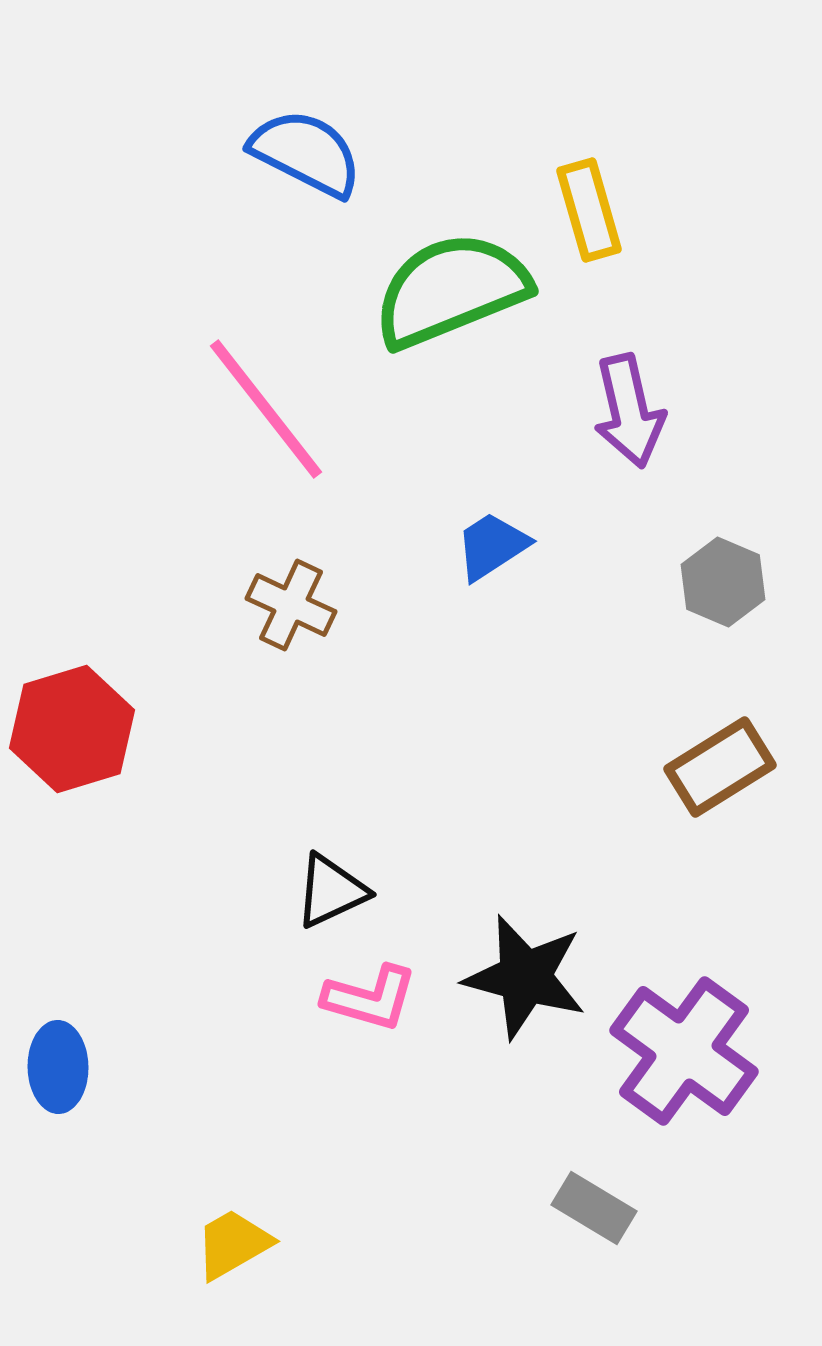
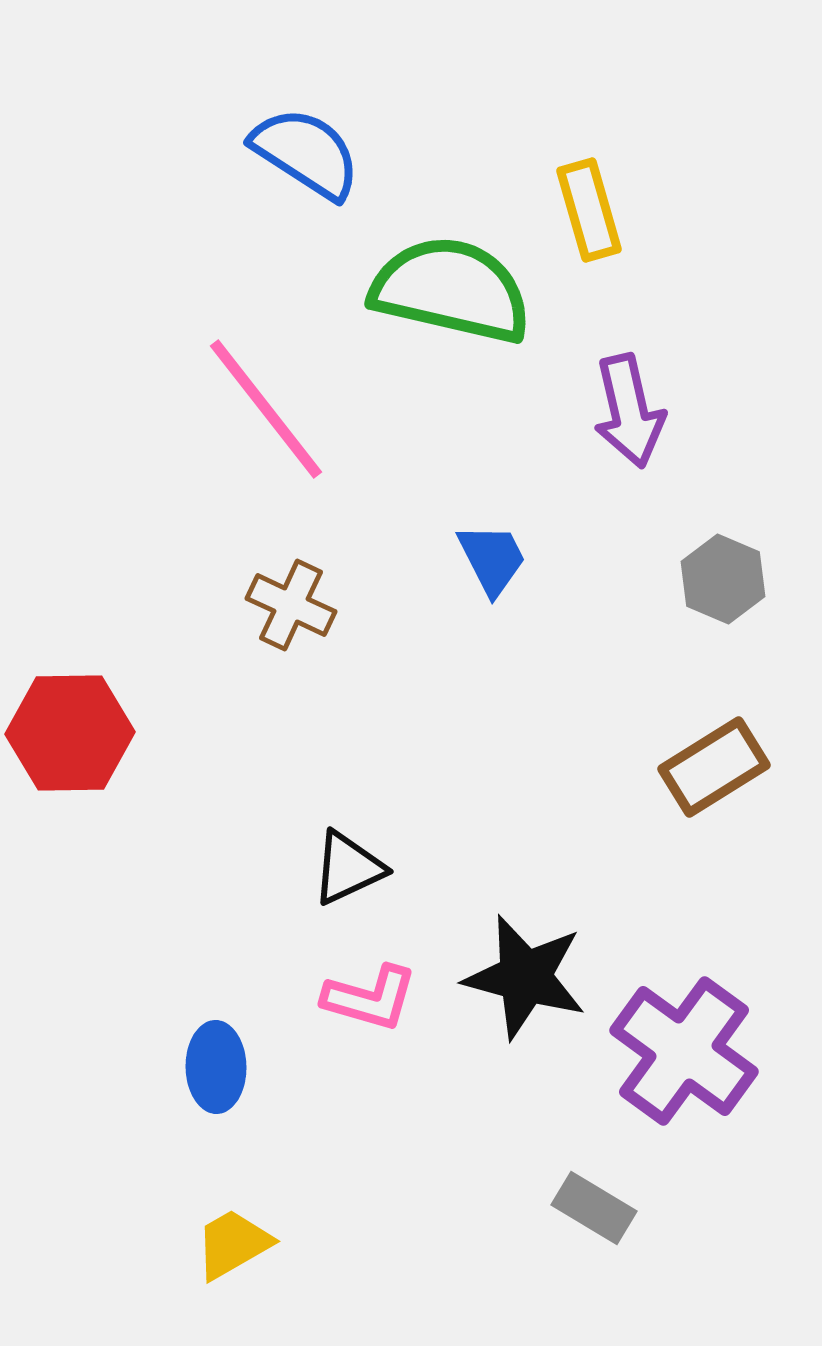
blue semicircle: rotated 6 degrees clockwise
green semicircle: rotated 35 degrees clockwise
blue trapezoid: moved 13 px down; rotated 96 degrees clockwise
gray hexagon: moved 3 px up
red hexagon: moved 2 px left, 4 px down; rotated 16 degrees clockwise
brown rectangle: moved 6 px left
black triangle: moved 17 px right, 23 px up
blue ellipse: moved 158 px right
